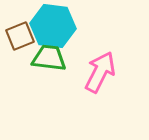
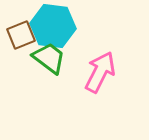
brown square: moved 1 px right, 1 px up
green trapezoid: rotated 30 degrees clockwise
